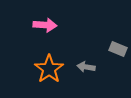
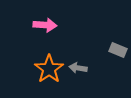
gray rectangle: moved 1 px down
gray arrow: moved 8 px left, 1 px down
